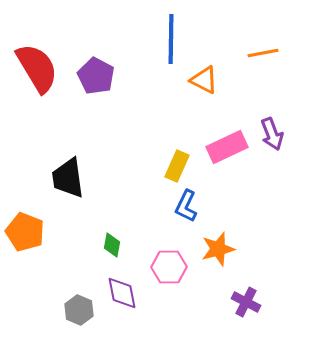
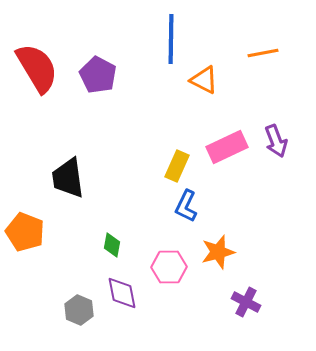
purple pentagon: moved 2 px right, 1 px up
purple arrow: moved 4 px right, 7 px down
orange star: moved 3 px down
